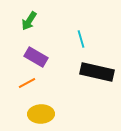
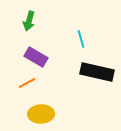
green arrow: rotated 18 degrees counterclockwise
